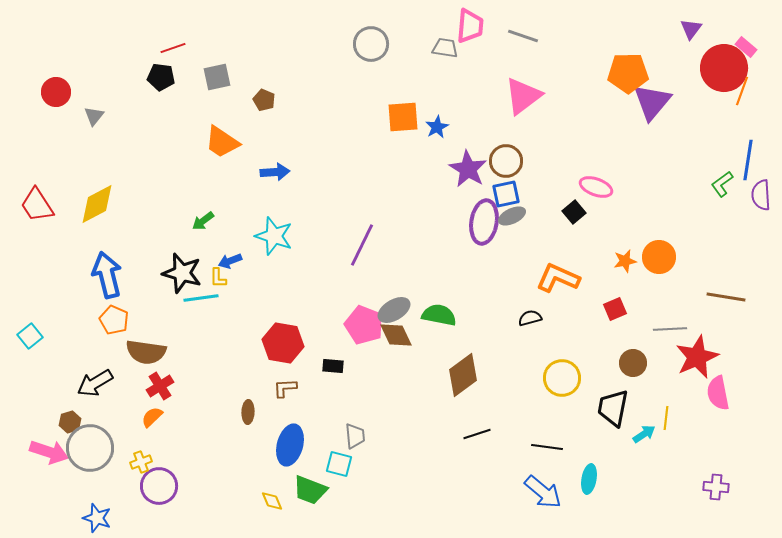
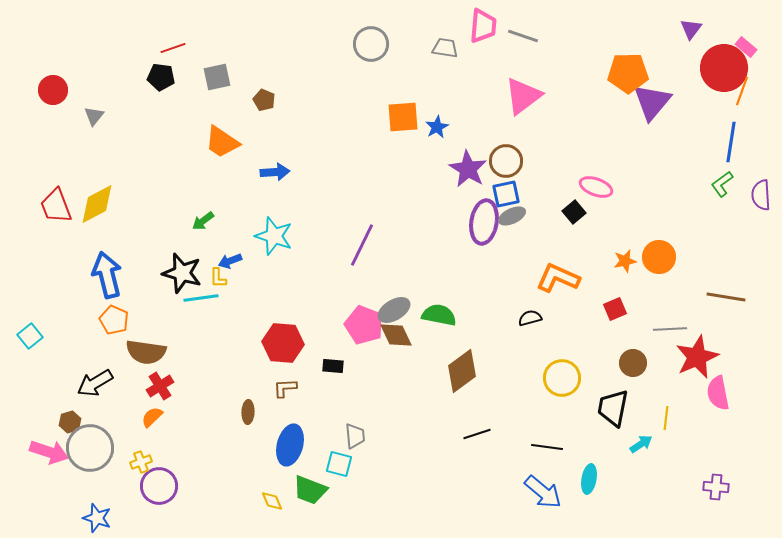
pink trapezoid at (470, 26): moved 13 px right
red circle at (56, 92): moved 3 px left, 2 px up
blue line at (748, 160): moved 17 px left, 18 px up
red trapezoid at (37, 205): moved 19 px right, 1 px down; rotated 12 degrees clockwise
red hexagon at (283, 343): rotated 6 degrees counterclockwise
brown diamond at (463, 375): moved 1 px left, 4 px up
cyan arrow at (644, 434): moved 3 px left, 10 px down
